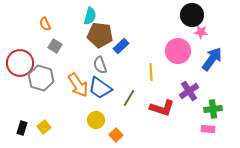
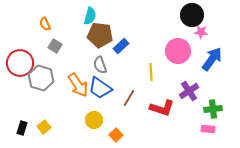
yellow circle: moved 2 px left
